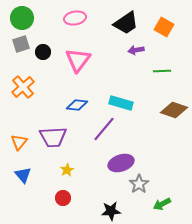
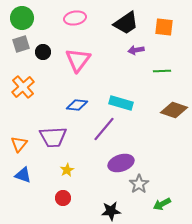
orange square: rotated 24 degrees counterclockwise
orange triangle: moved 2 px down
blue triangle: rotated 30 degrees counterclockwise
